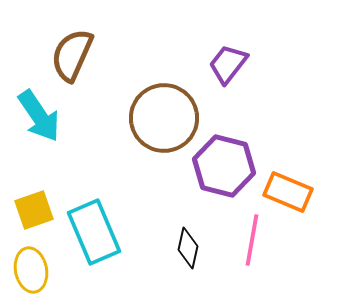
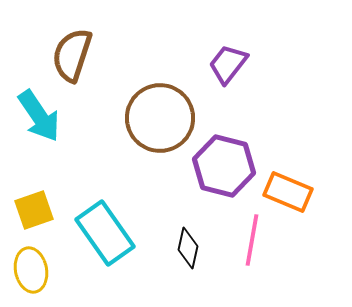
brown semicircle: rotated 6 degrees counterclockwise
brown circle: moved 4 px left
cyan rectangle: moved 11 px right, 1 px down; rotated 12 degrees counterclockwise
